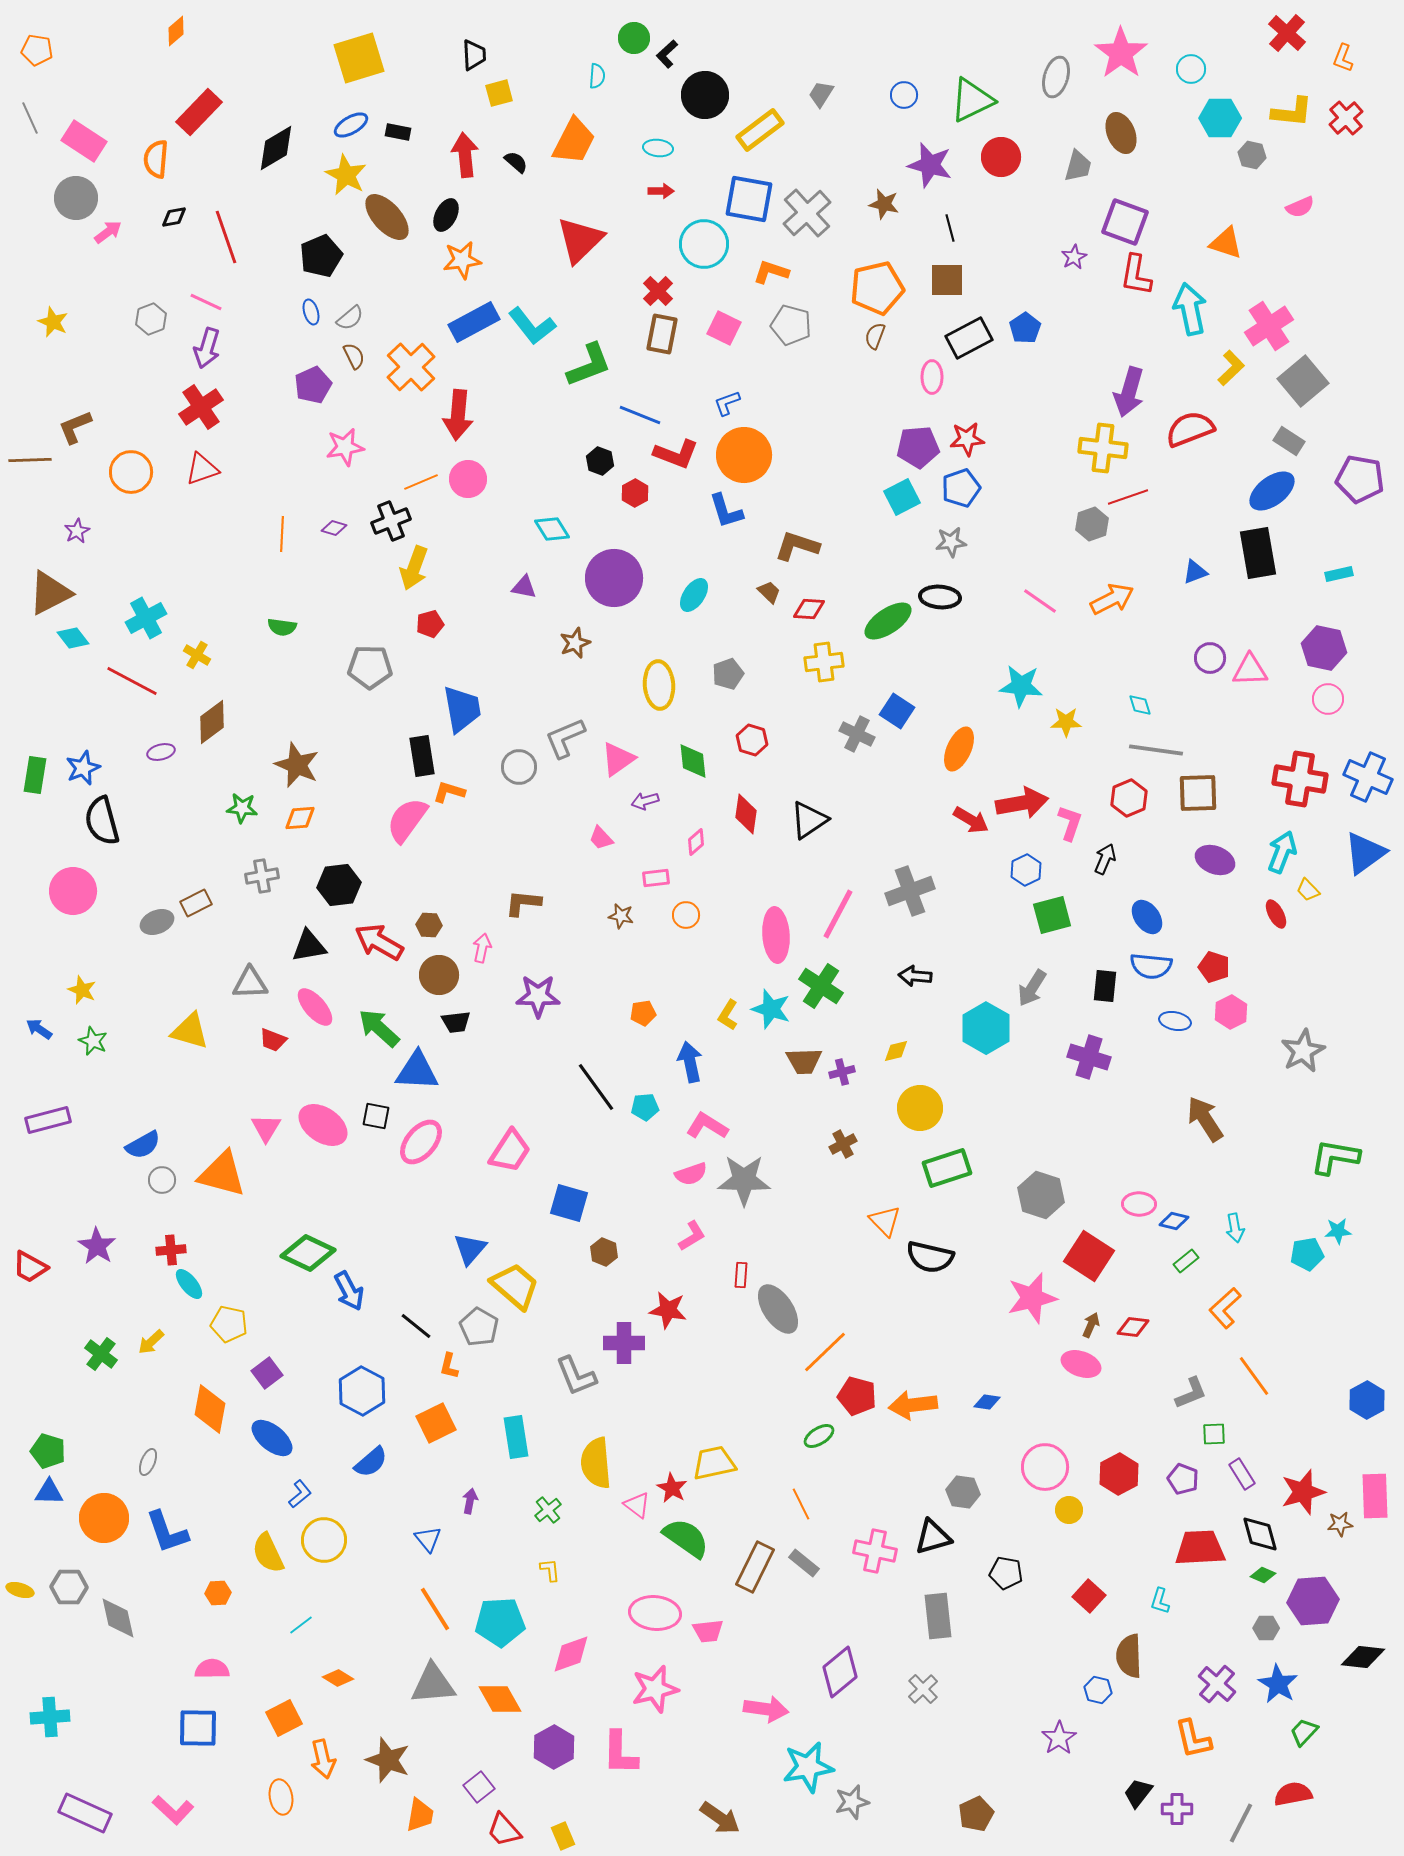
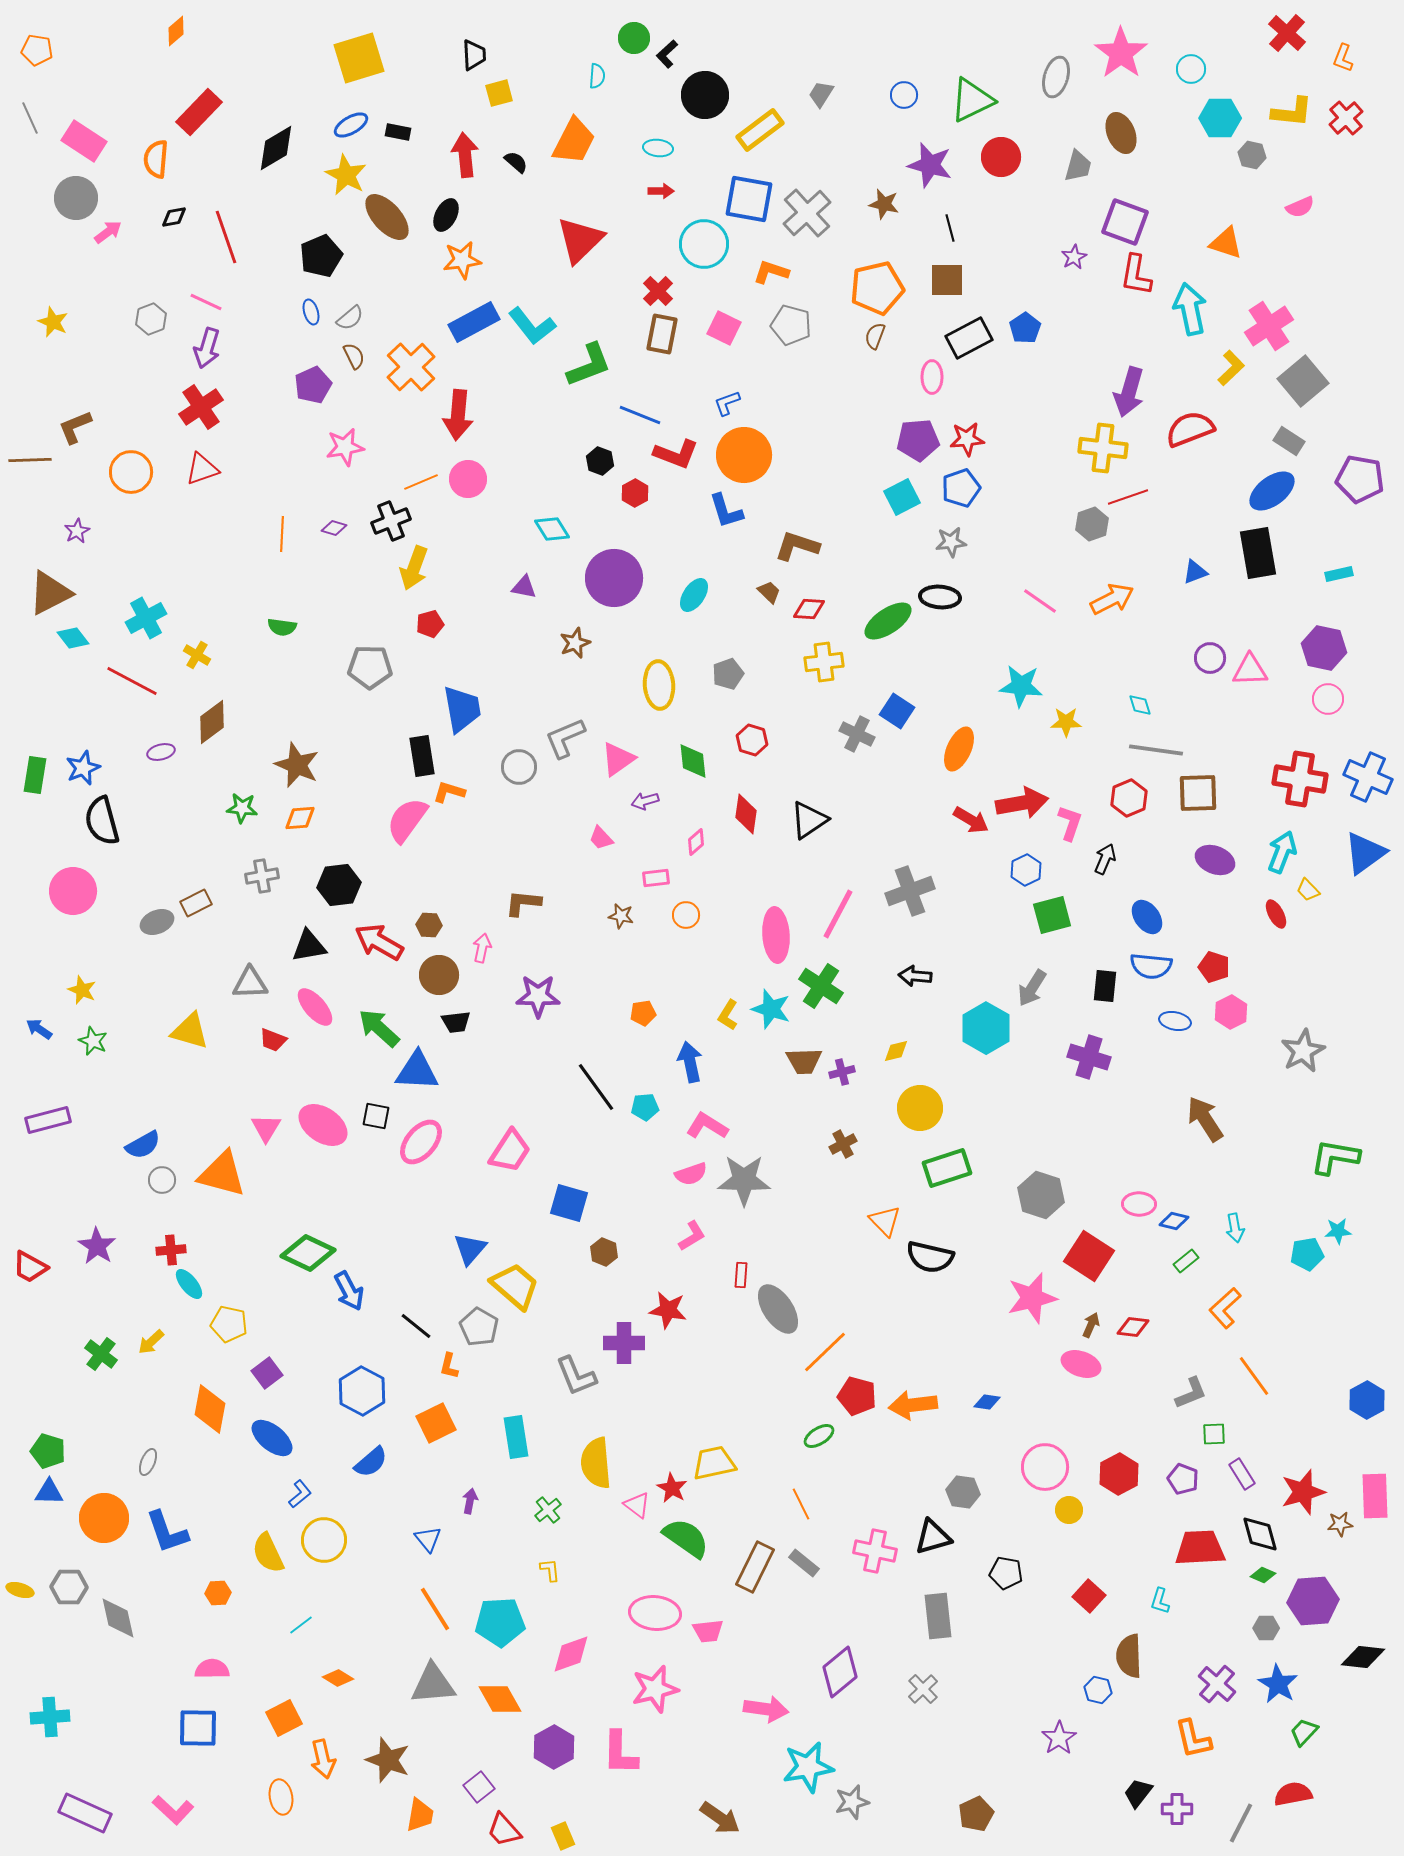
purple pentagon at (918, 447): moved 7 px up
